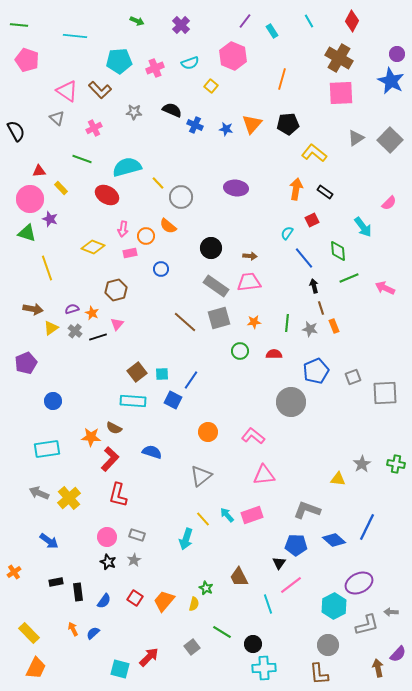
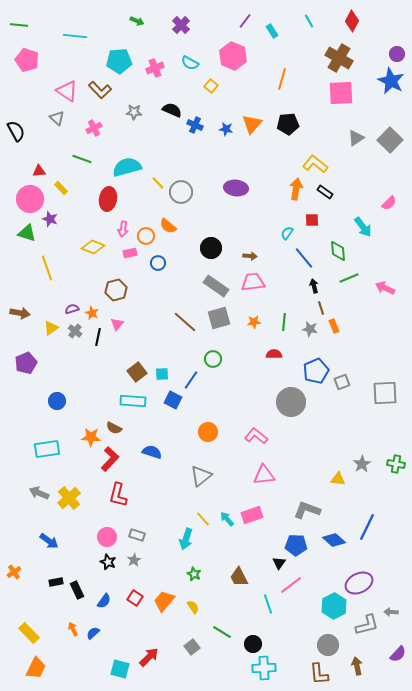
cyan semicircle at (190, 63): rotated 48 degrees clockwise
yellow L-shape at (314, 153): moved 1 px right, 11 px down
red ellipse at (107, 195): moved 1 px right, 4 px down; rotated 70 degrees clockwise
gray circle at (181, 197): moved 5 px up
red square at (312, 220): rotated 24 degrees clockwise
blue circle at (161, 269): moved 3 px left, 6 px up
pink trapezoid at (249, 282): moved 4 px right
brown arrow at (33, 309): moved 13 px left, 4 px down
green line at (287, 323): moved 3 px left, 1 px up
black line at (98, 337): rotated 60 degrees counterclockwise
green circle at (240, 351): moved 27 px left, 8 px down
gray square at (353, 377): moved 11 px left, 5 px down
blue circle at (53, 401): moved 4 px right
pink L-shape at (253, 436): moved 3 px right
cyan arrow at (227, 515): moved 4 px down
green star at (206, 588): moved 12 px left, 14 px up
black rectangle at (78, 592): moved 1 px left, 2 px up; rotated 18 degrees counterclockwise
yellow semicircle at (194, 604): moved 1 px left, 3 px down; rotated 48 degrees counterclockwise
brown arrow at (378, 668): moved 21 px left, 2 px up
